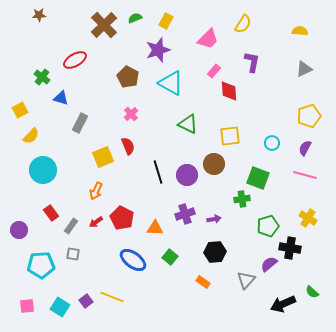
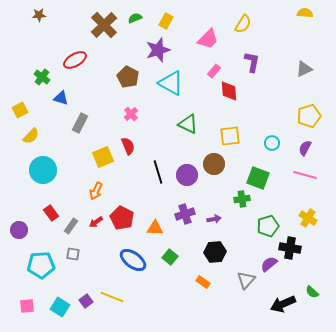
yellow semicircle at (300, 31): moved 5 px right, 18 px up
